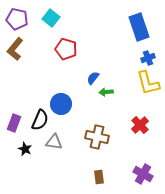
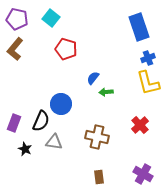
black semicircle: moved 1 px right, 1 px down
